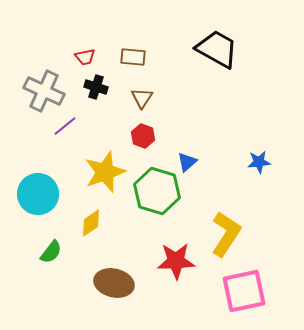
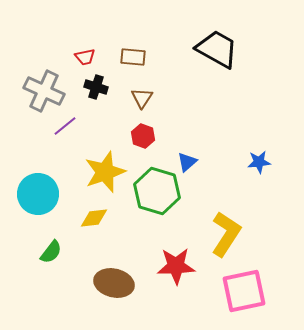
yellow diamond: moved 3 px right, 5 px up; rotated 28 degrees clockwise
red star: moved 5 px down
